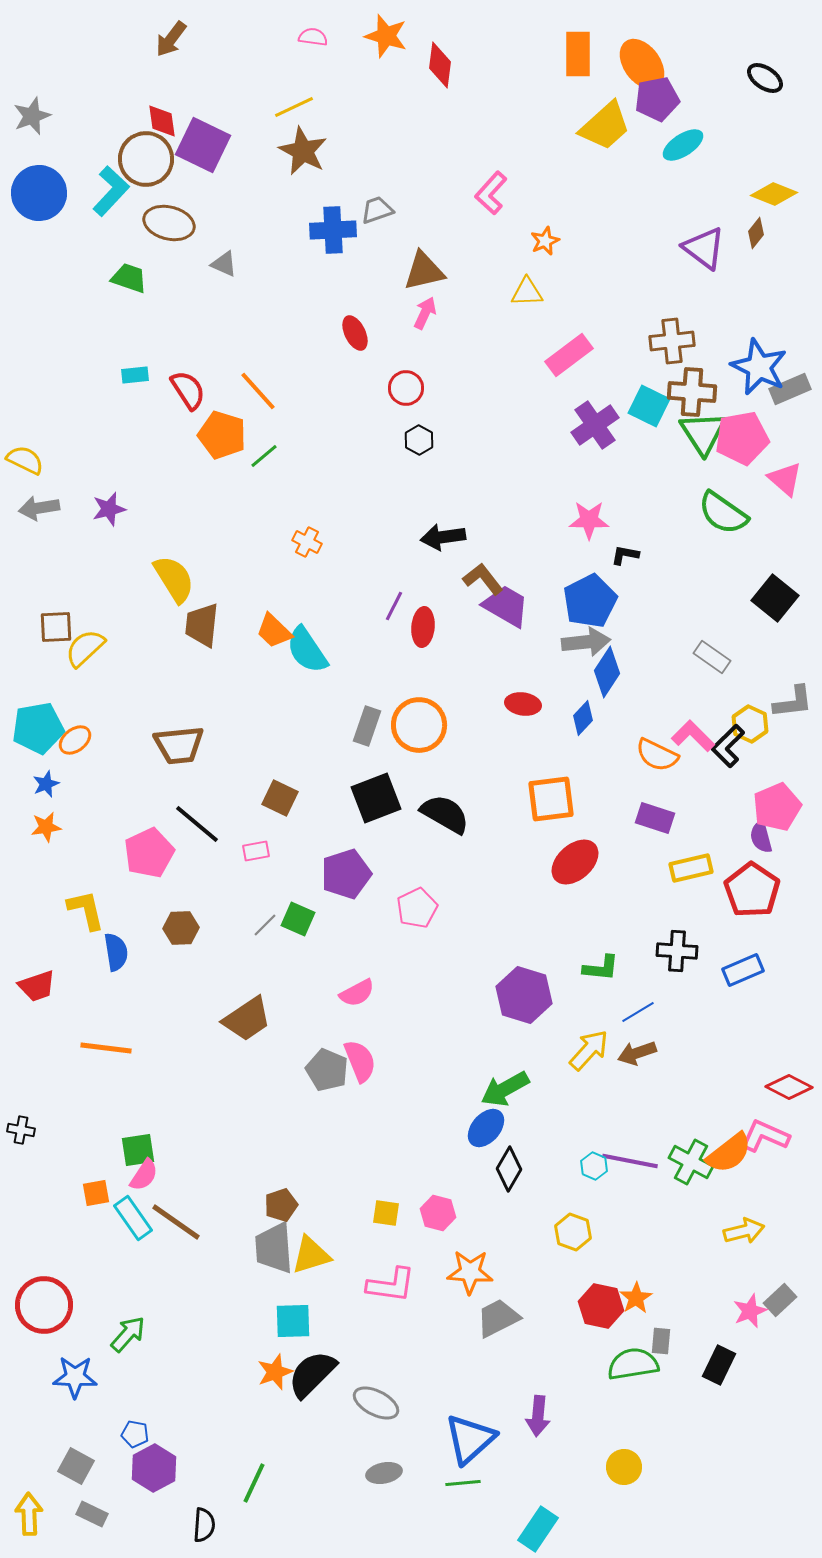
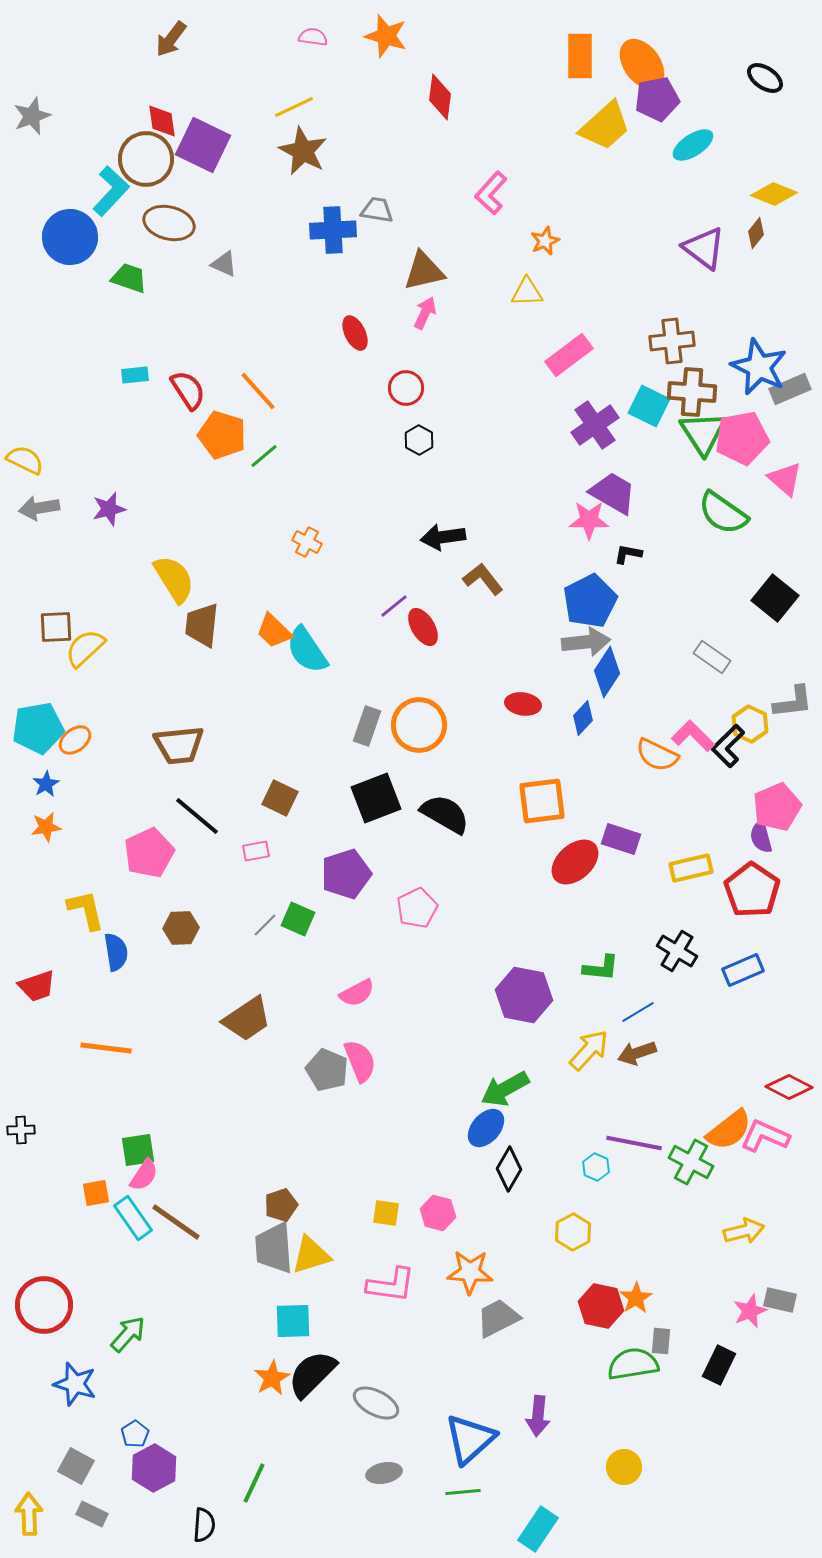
orange rectangle at (578, 54): moved 2 px right, 2 px down
red diamond at (440, 65): moved 32 px down
cyan ellipse at (683, 145): moved 10 px right
blue circle at (39, 193): moved 31 px right, 44 px down
gray trapezoid at (377, 210): rotated 28 degrees clockwise
black L-shape at (625, 555): moved 3 px right, 1 px up
purple line at (394, 606): rotated 24 degrees clockwise
purple trapezoid at (506, 606): moved 107 px right, 113 px up
red ellipse at (423, 627): rotated 36 degrees counterclockwise
blue star at (46, 784): rotated 8 degrees counterclockwise
orange square at (551, 799): moved 9 px left, 2 px down
purple rectangle at (655, 818): moved 34 px left, 21 px down
black line at (197, 824): moved 8 px up
black cross at (677, 951): rotated 27 degrees clockwise
purple hexagon at (524, 995): rotated 6 degrees counterclockwise
black cross at (21, 1130): rotated 12 degrees counterclockwise
orange semicircle at (729, 1153): moved 23 px up
purple line at (630, 1161): moved 4 px right, 18 px up
cyan hexagon at (594, 1166): moved 2 px right, 1 px down
yellow hexagon at (573, 1232): rotated 12 degrees clockwise
gray rectangle at (780, 1300): rotated 56 degrees clockwise
orange star at (275, 1372): moved 3 px left, 6 px down; rotated 9 degrees counterclockwise
blue star at (75, 1377): moved 7 px down; rotated 15 degrees clockwise
blue pentagon at (135, 1434): rotated 28 degrees clockwise
green line at (463, 1483): moved 9 px down
